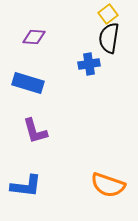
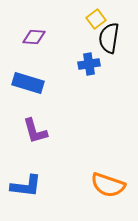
yellow square: moved 12 px left, 5 px down
